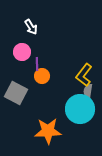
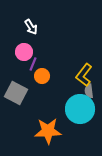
pink circle: moved 2 px right
purple line: moved 4 px left; rotated 24 degrees clockwise
gray semicircle: moved 1 px right; rotated 16 degrees counterclockwise
